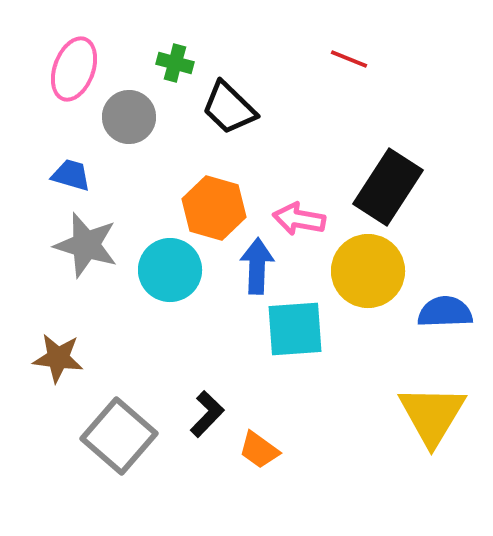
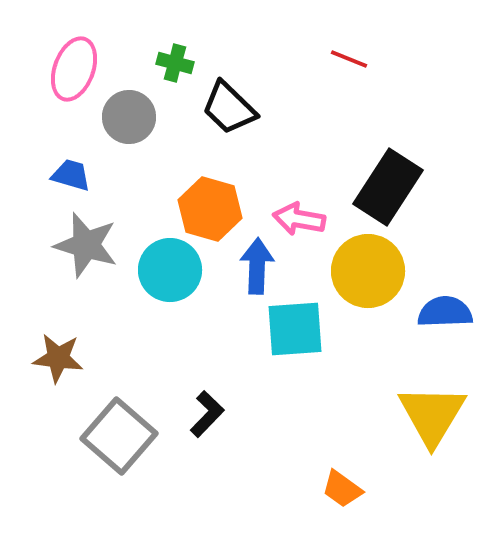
orange hexagon: moved 4 px left, 1 px down
orange trapezoid: moved 83 px right, 39 px down
